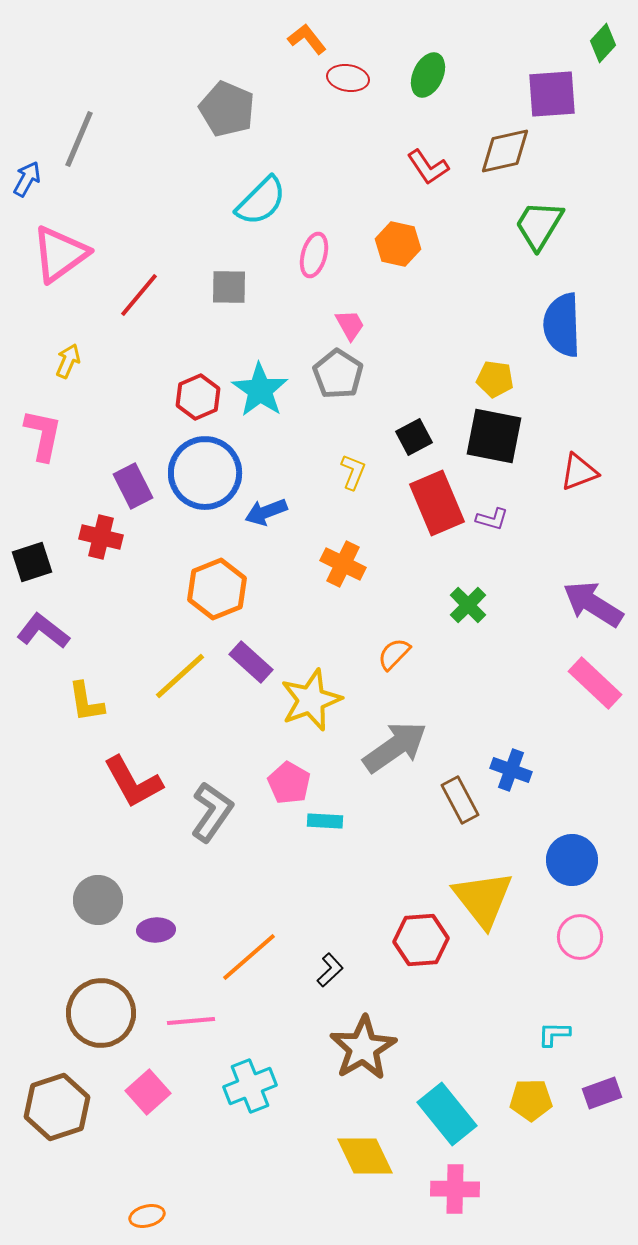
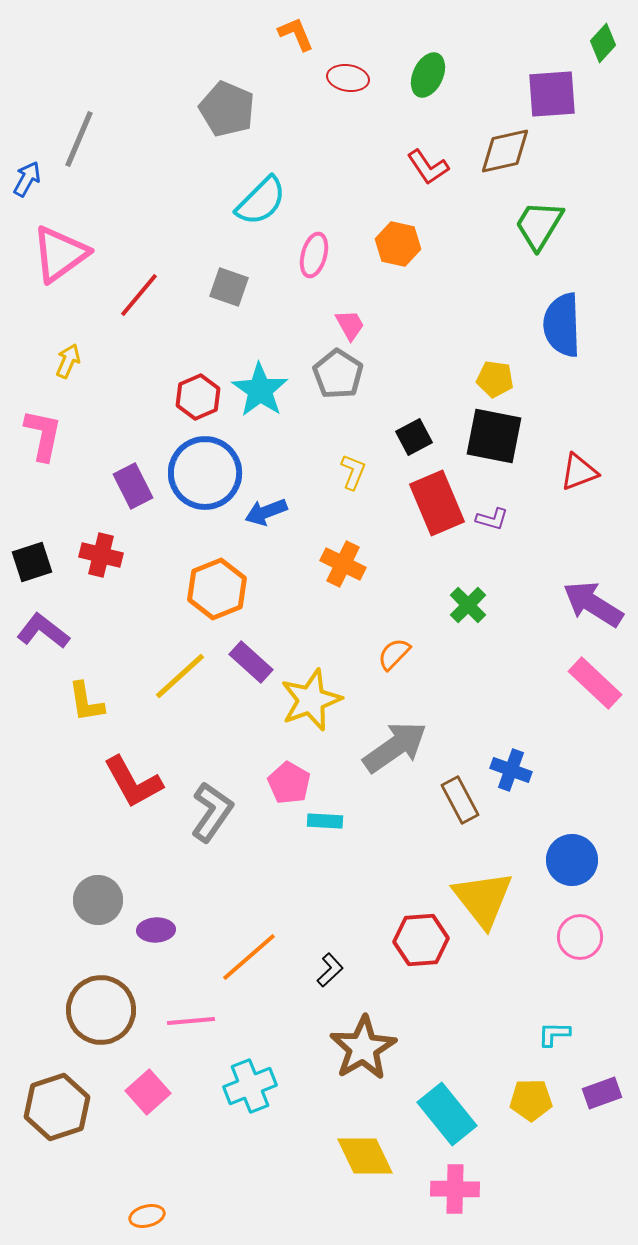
orange L-shape at (307, 39): moved 11 px left, 5 px up; rotated 15 degrees clockwise
gray square at (229, 287): rotated 18 degrees clockwise
red cross at (101, 537): moved 18 px down
brown circle at (101, 1013): moved 3 px up
